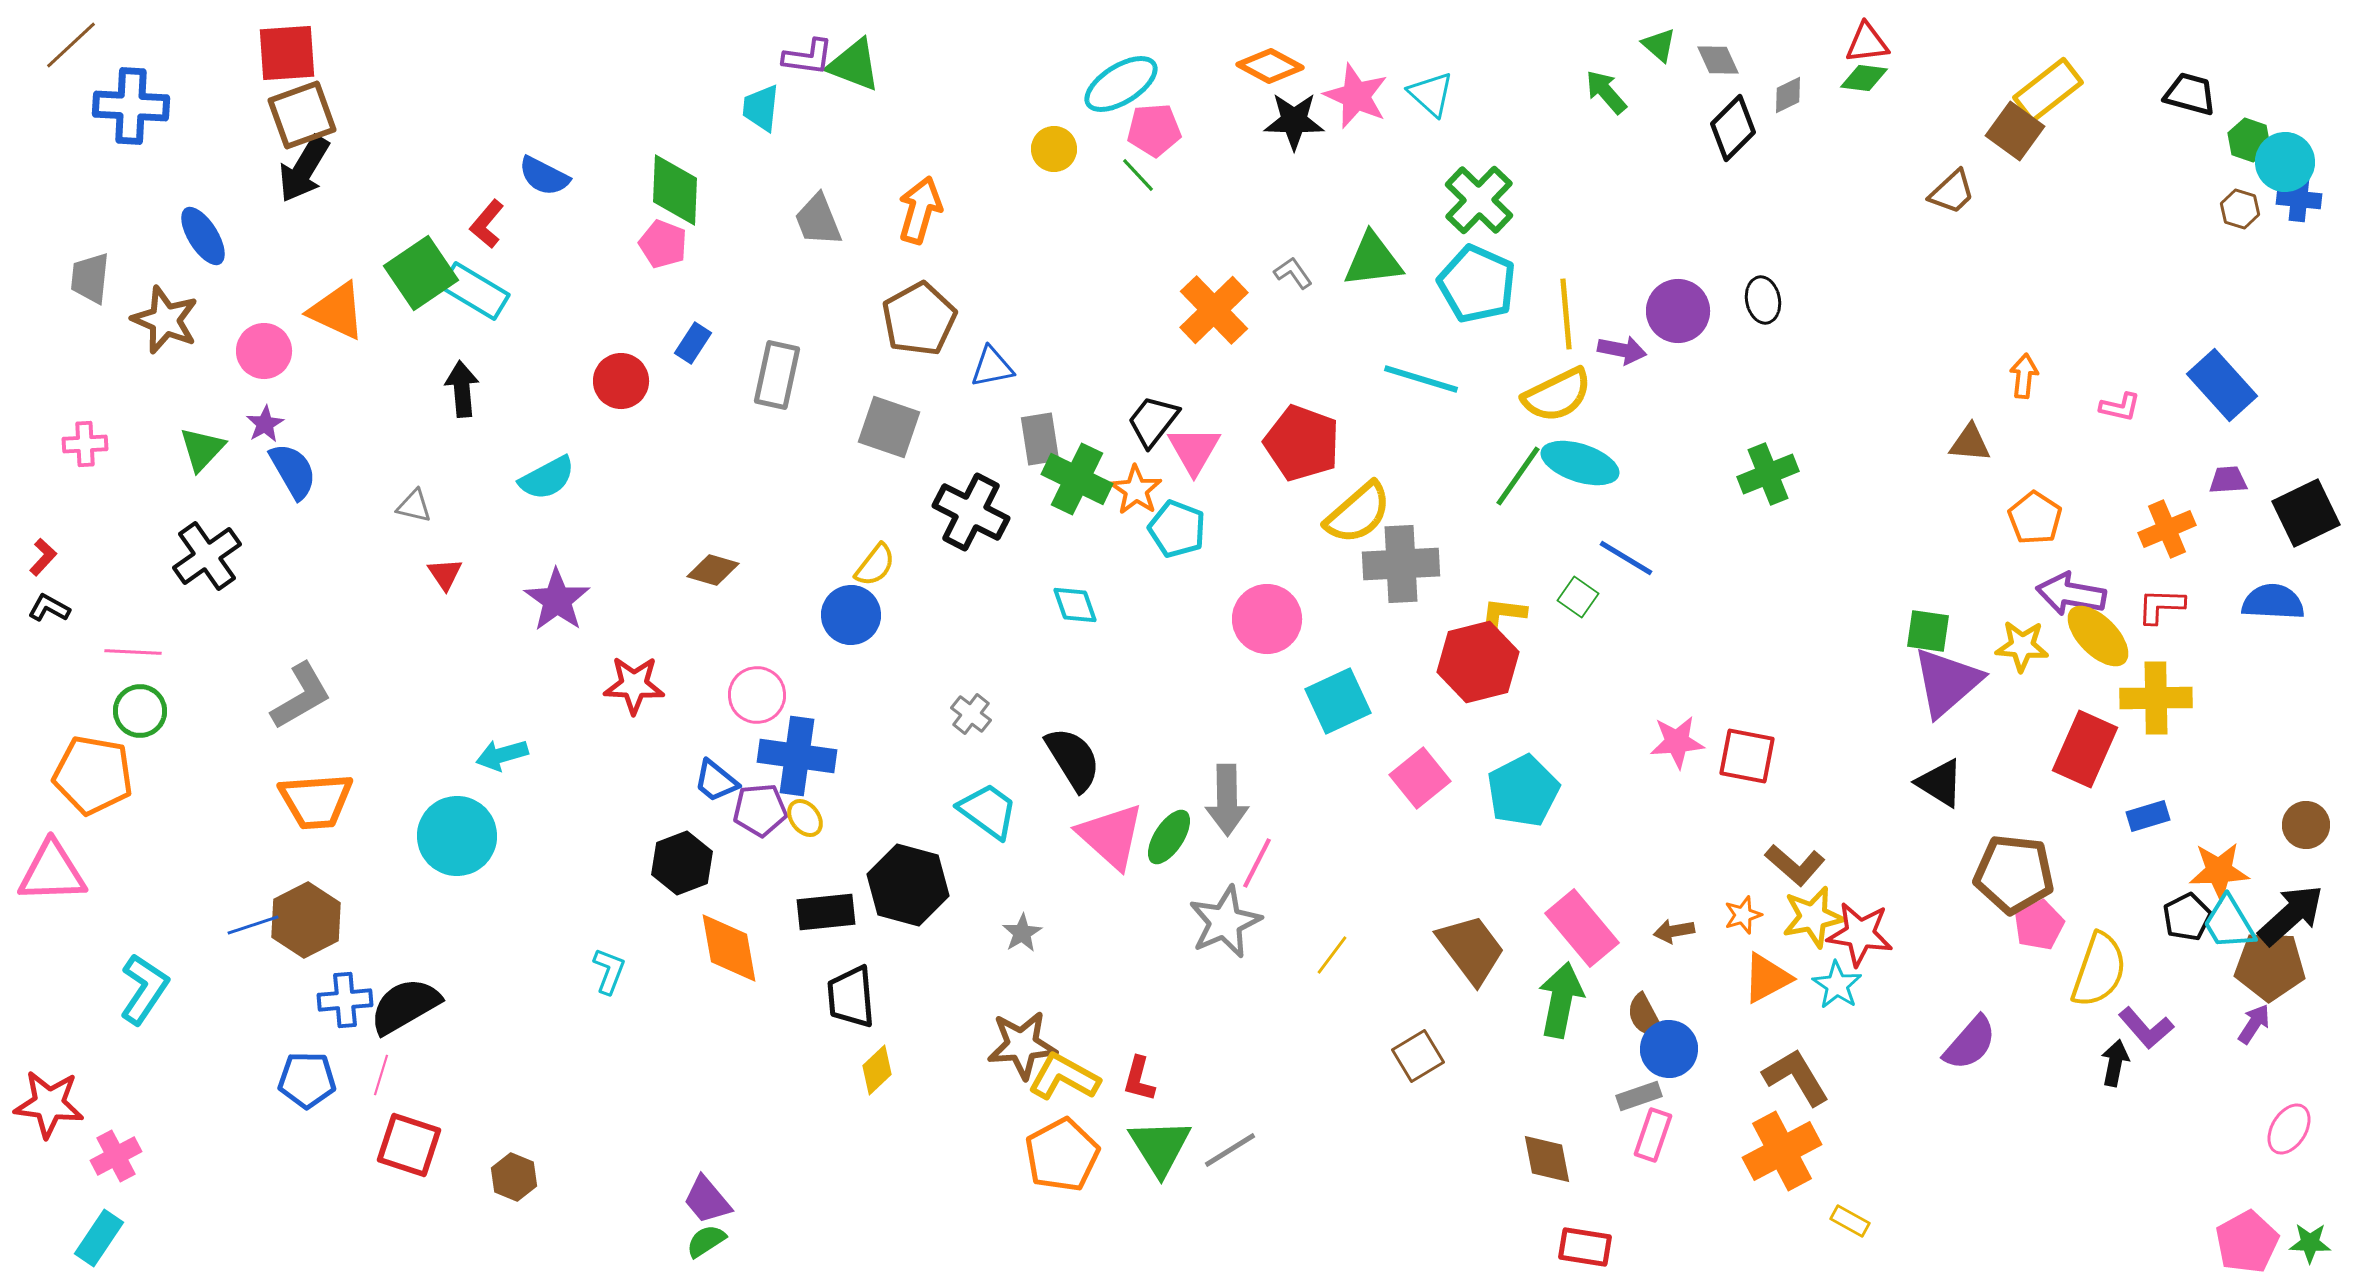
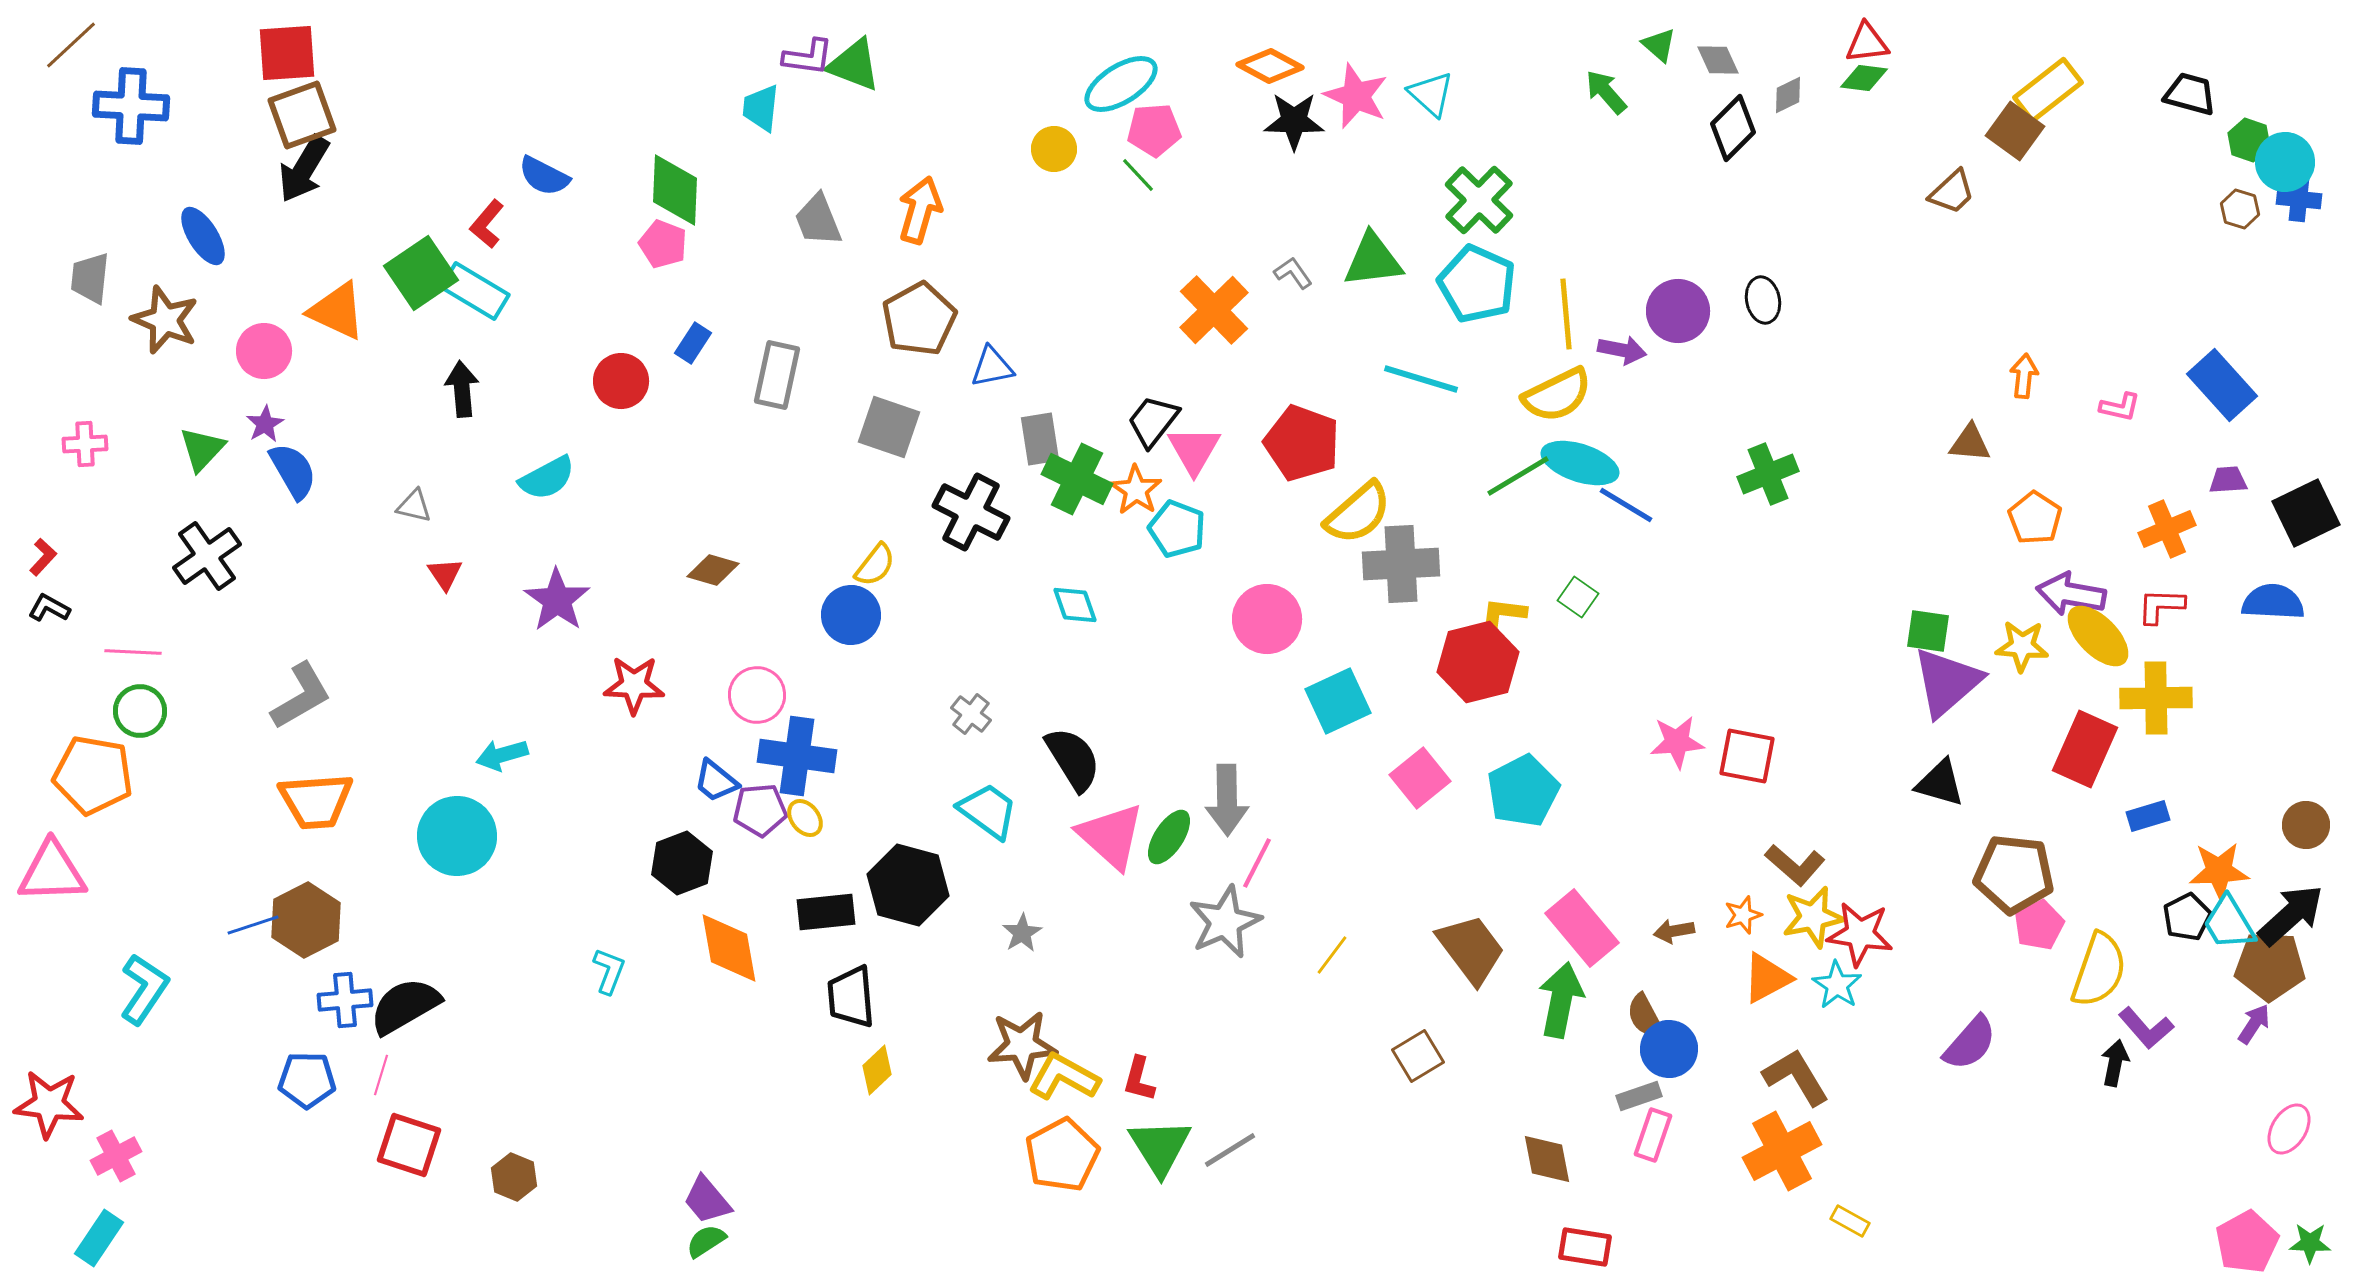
green line at (1518, 476): rotated 24 degrees clockwise
blue line at (1626, 558): moved 53 px up
black triangle at (1940, 783): rotated 16 degrees counterclockwise
